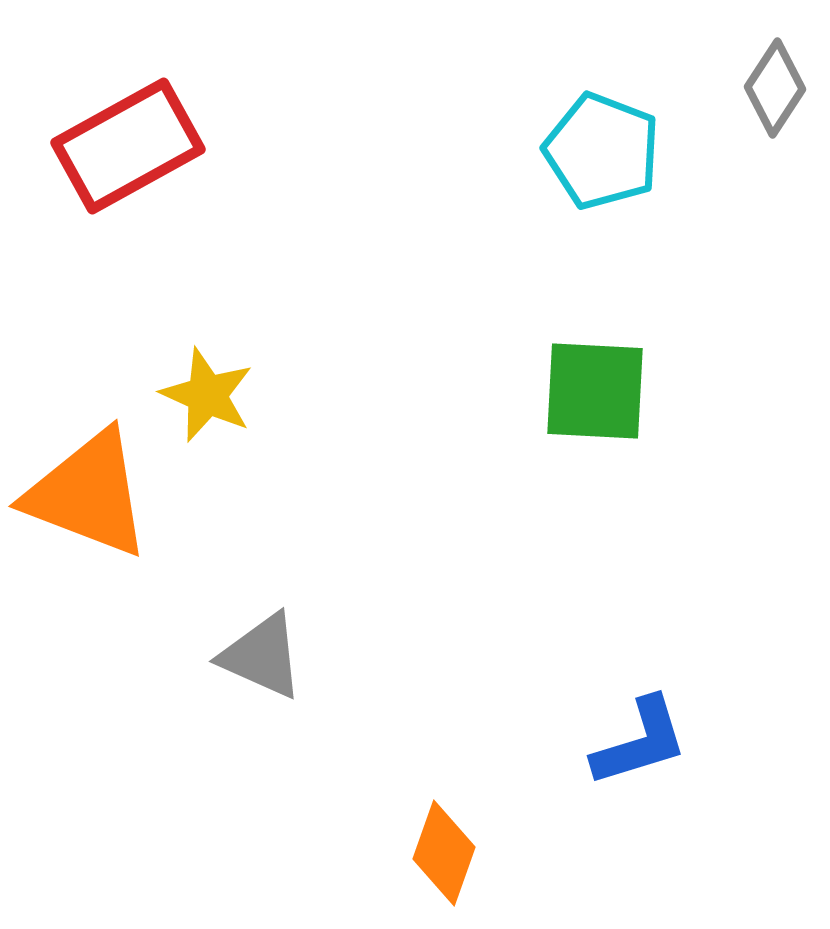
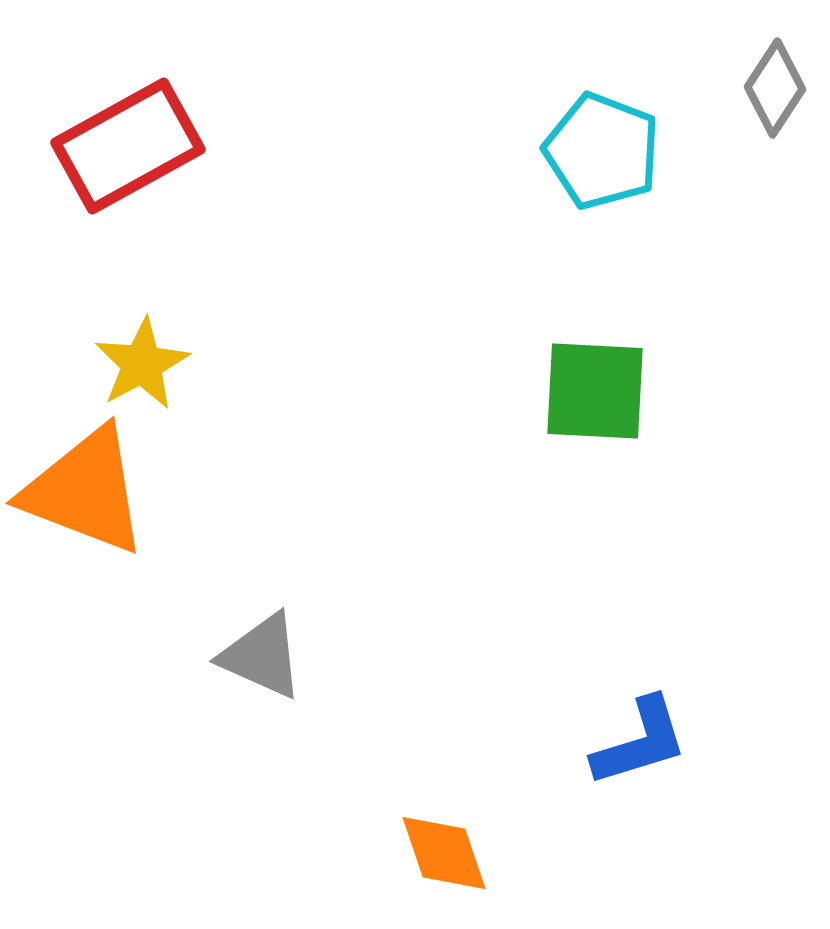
yellow star: moved 65 px left, 31 px up; rotated 20 degrees clockwise
orange triangle: moved 3 px left, 3 px up
orange diamond: rotated 38 degrees counterclockwise
